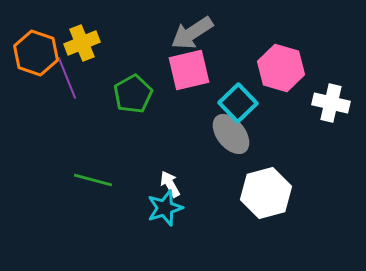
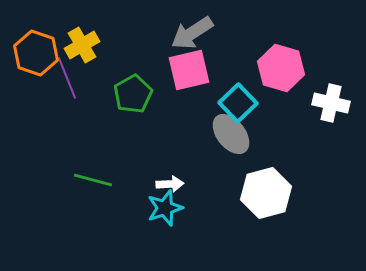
yellow cross: moved 2 px down; rotated 8 degrees counterclockwise
white arrow: rotated 116 degrees clockwise
